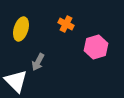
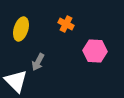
pink hexagon: moved 1 px left, 4 px down; rotated 20 degrees clockwise
